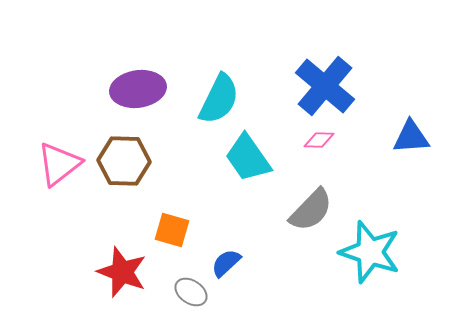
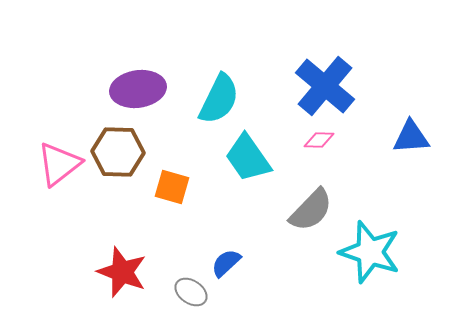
brown hexagon: moved 6 px left, 9 px up
orange square: moved 43 px up
